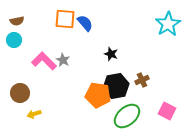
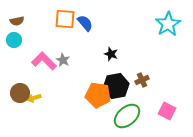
yellow arrow: moved 16 px up
